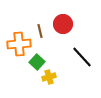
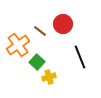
brown line: rotated 40 degrees counterclockwise
orange cross: moved 1 px left, 1 px down; rotated 30 degrees counterclockwise
black line: moved 2 px left; rotated 20 degrees clockwise
